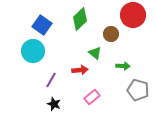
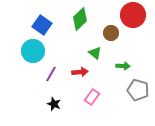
brown circle: moved 1 px up
red arrow: moved 2 px down
purple line: moved 6 px up
pink rectangle: rotated 14 degrees counterclockwise
